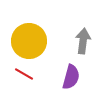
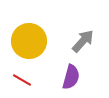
gray arrow: rotated 35 degrees clockwise
red line: moved 2 px left, 6 px down
